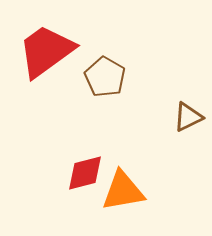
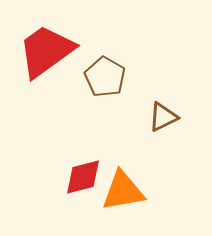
brown triangle: moved 25 px left
red diamond: moved 2 px left, 4 px down
